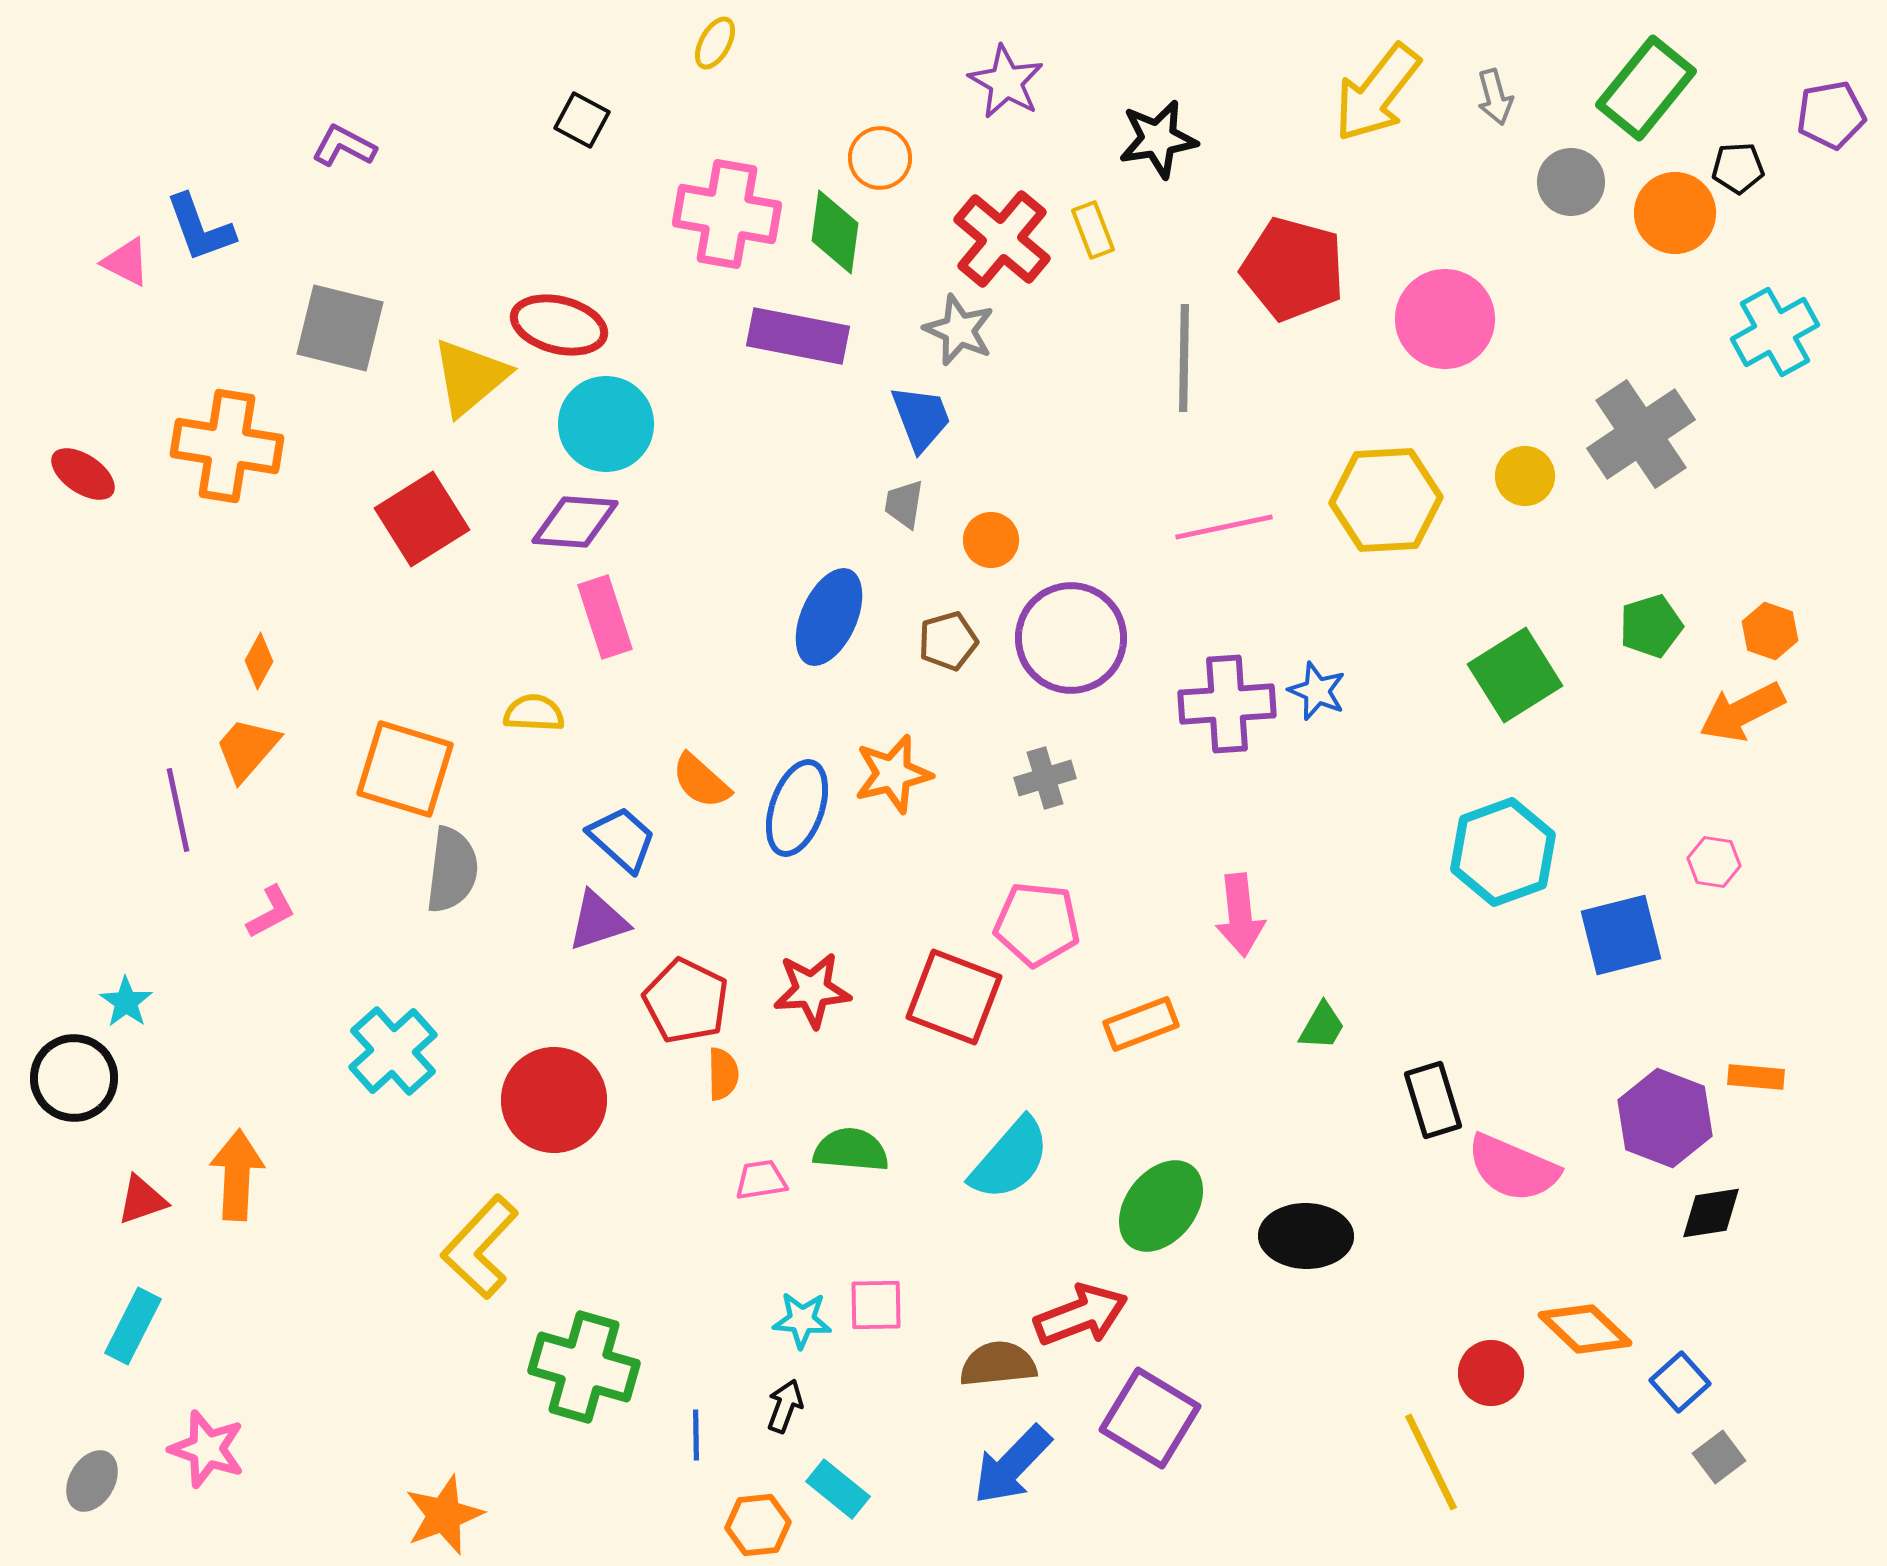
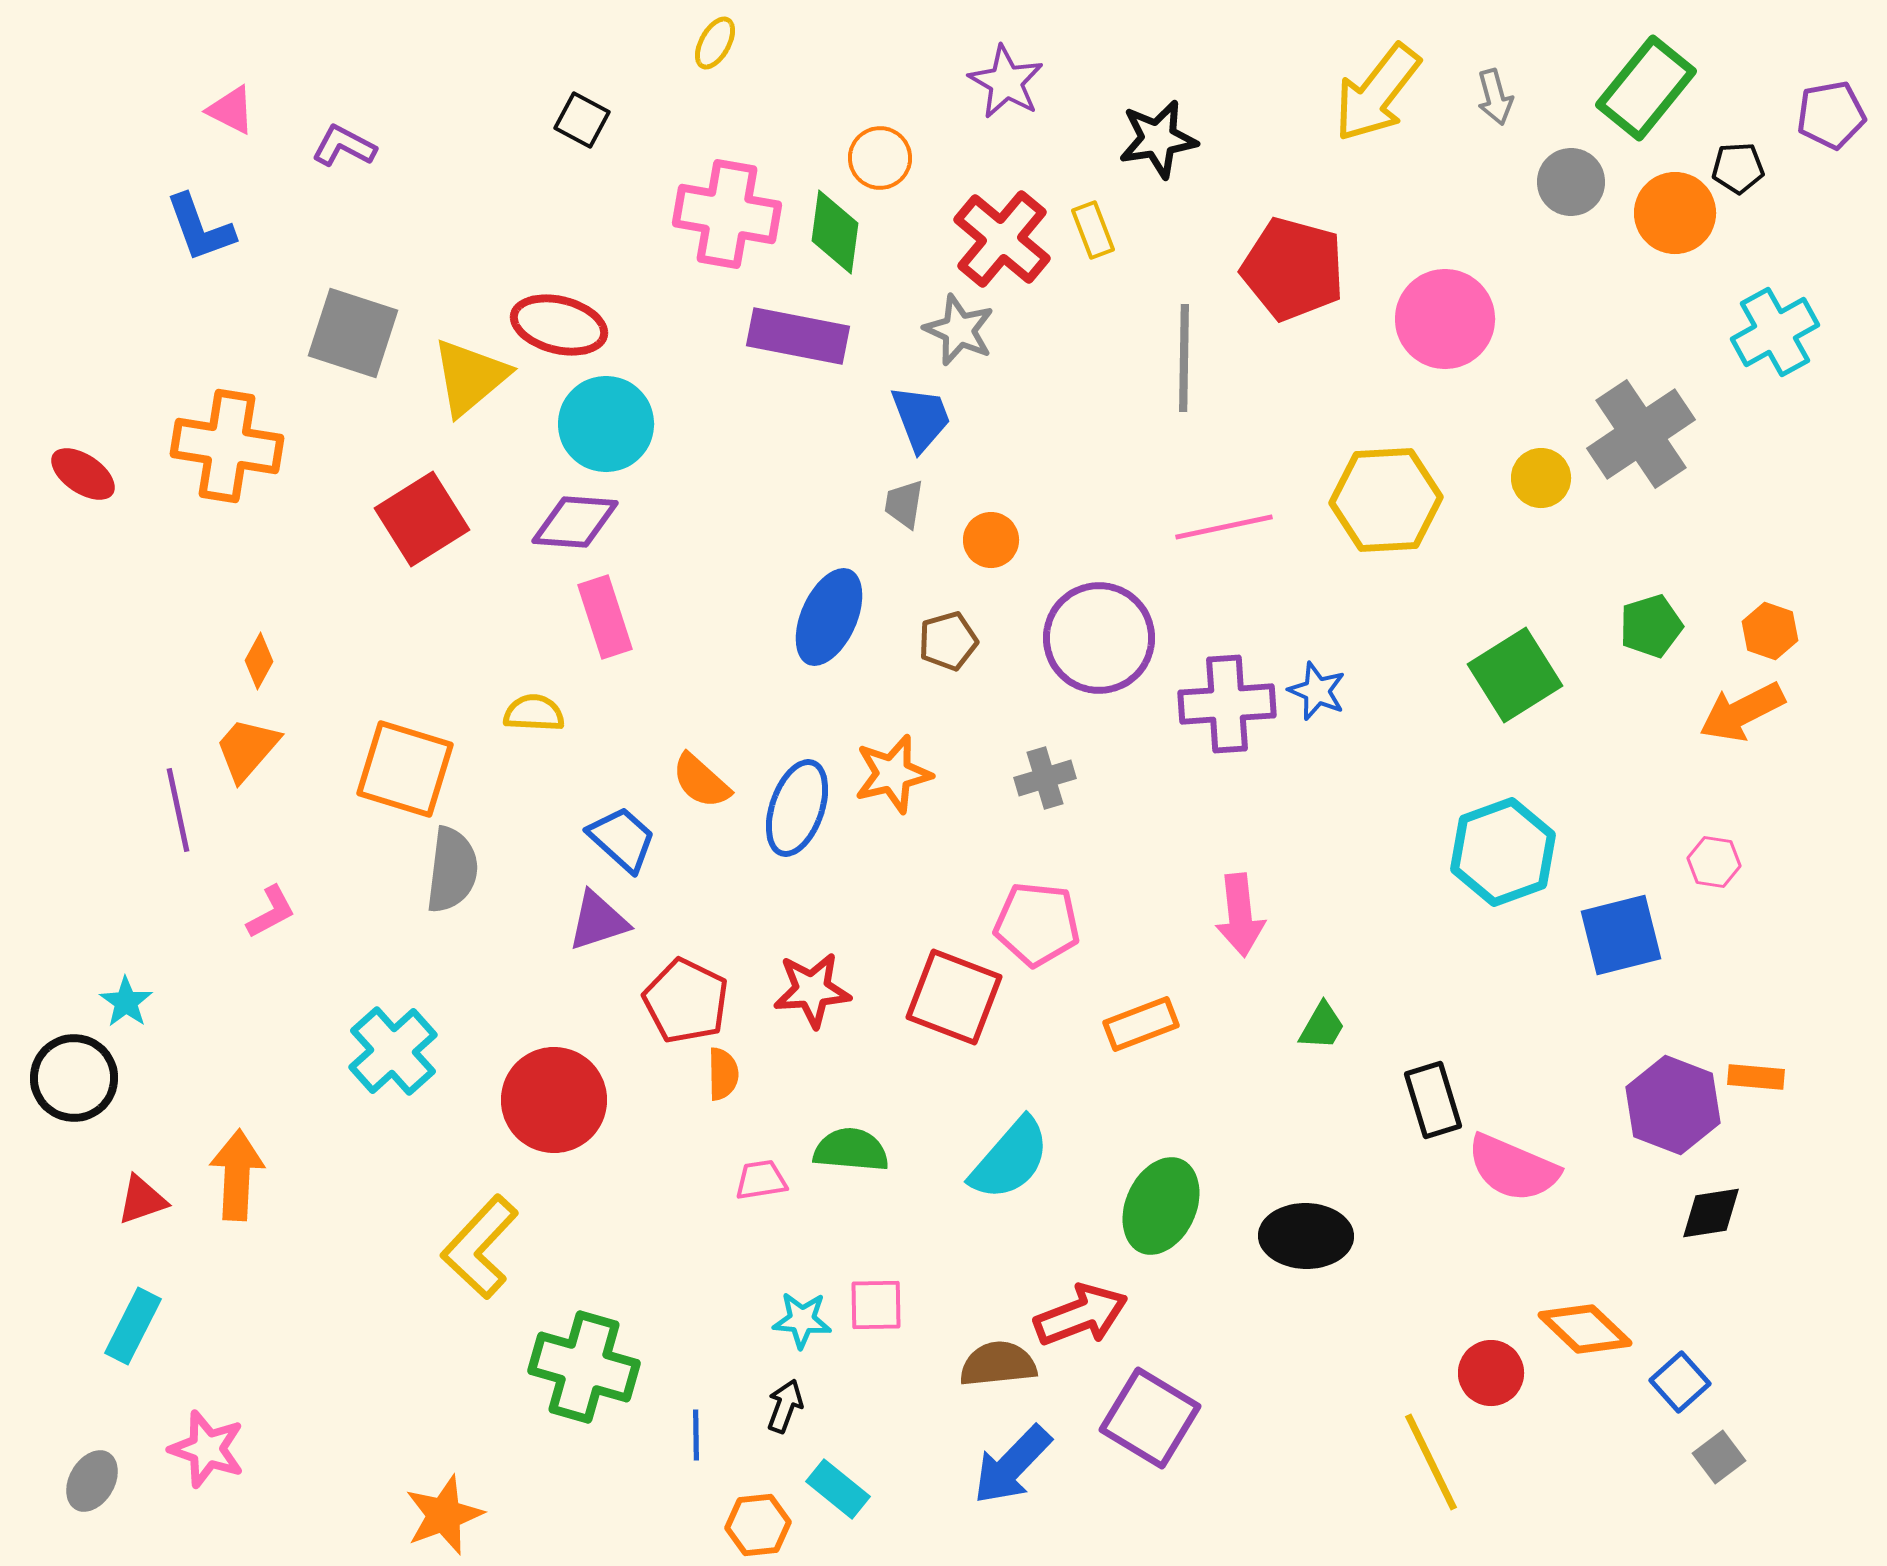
pink triangle at (126, 262): moved 105 px right, 152 px up
gray square at (340, 328): moved 13 px right, 5 px down; rotated 4 degrees clockwise
yellow circle at (1525, 476): moved 16 px right, 2 px down
purple circle at (1071, 638): moved 28 px right
purple hexagon at (1665, 1118): moved 8 px right, 13 px up
green ellipse at (1161, 1206): rotated 14 degrees counterclockwise
